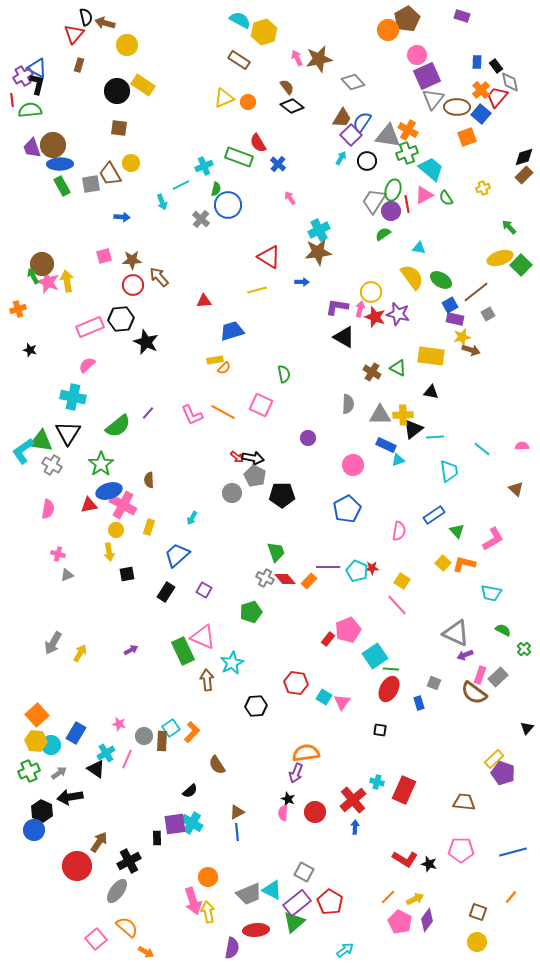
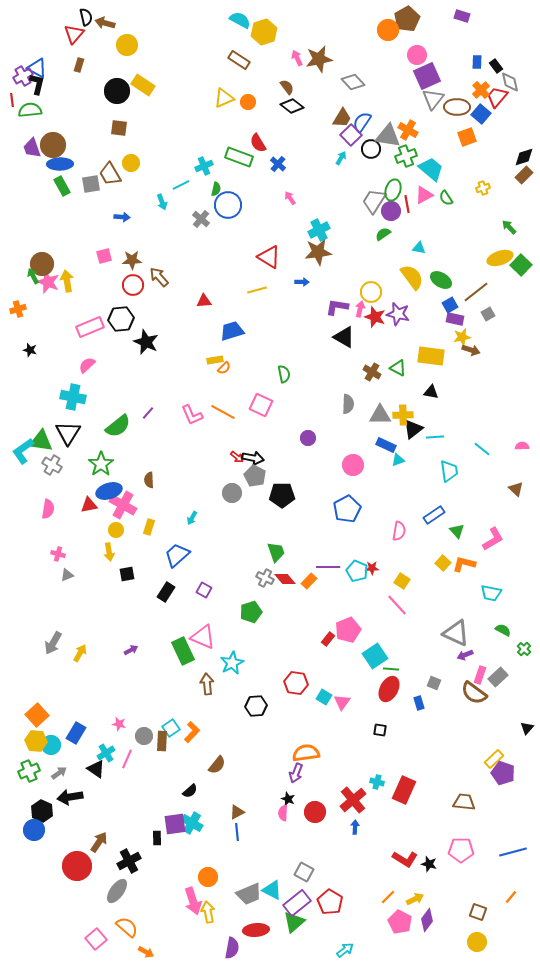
green cross at (407, 153): moved 1 px left, 3 px down
black circle at (367, 161): moved 4 px right, 12 px up
brown arrow at (207, 680): moved 4 px down
brown semicircle at (217, 765): rotated 108 degrees counterclockwise
